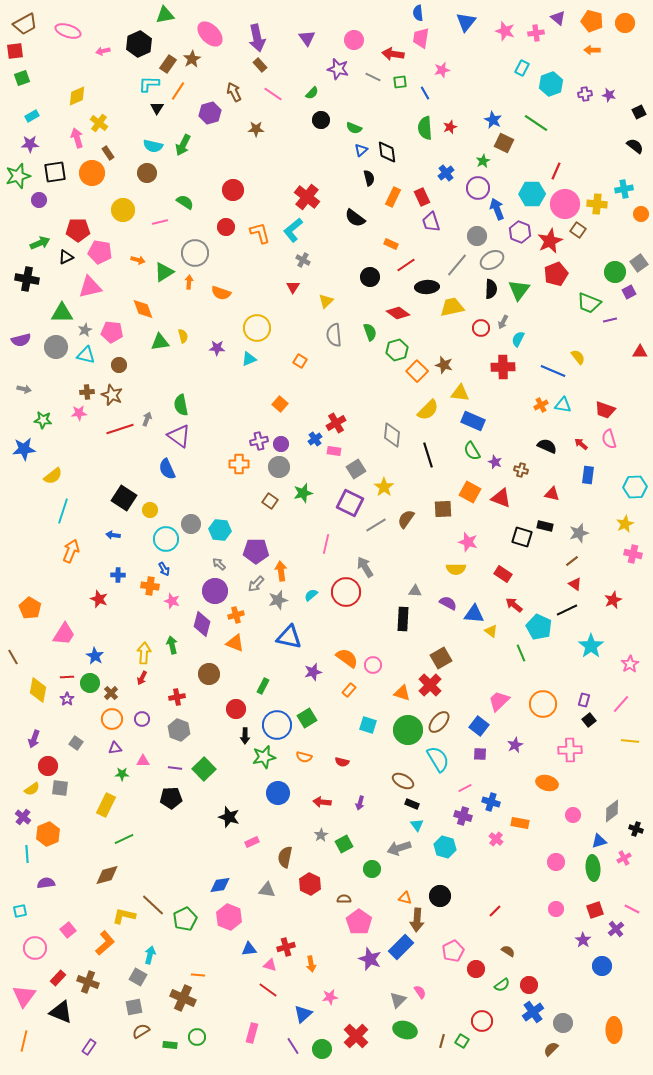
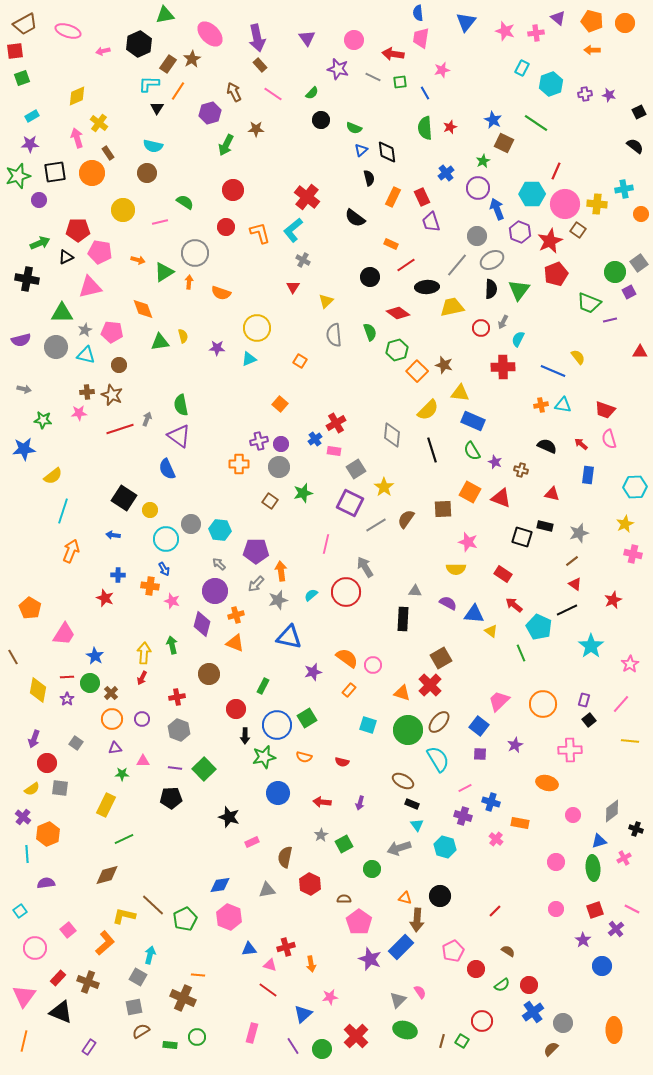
green arrow at (183, 145): moved 43 px right
orange cross at (541, 405): rotated 16 degrees clockwise
black line at (428, 455): moved 4 px right, 5 px up
red star at (99, 599): moved 6 px right, 1 px up
red circle at (48, 766): moved 1 px left, 3 px up
gray triangle at (267, 890): rotated 18 degrees counterclockwise
cyan square at (20, 911): rotated 24 degrees counterclockwise
